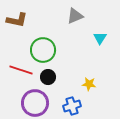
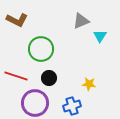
gray triangle: moved 6 px right, 5 px down
brown L-shape: rotated 15 degrees clockwise
cyan triangle: moved 2 px up
green circle: moved 2 px left, 1 px up
red line: moved 5 px left, 6 px down
black circle: moved 1 px right, 1 px down
